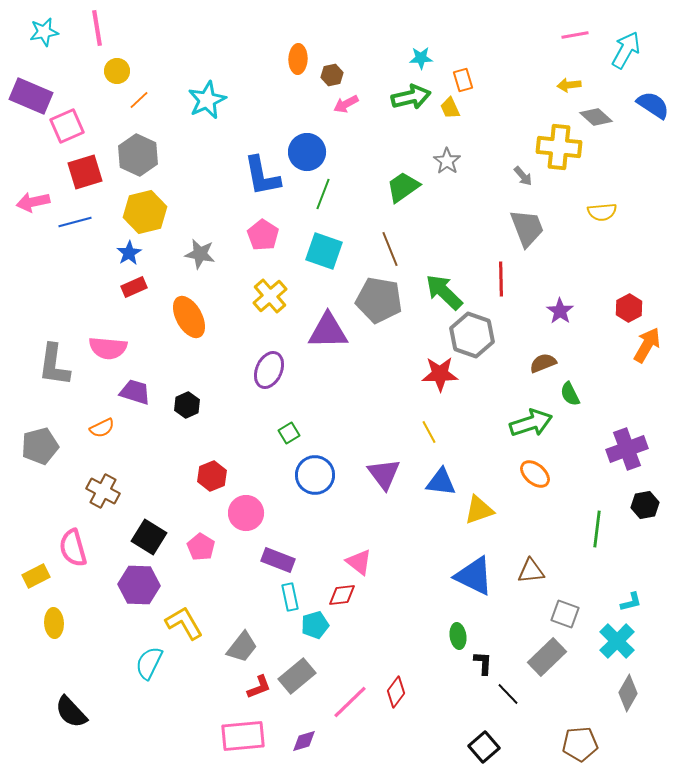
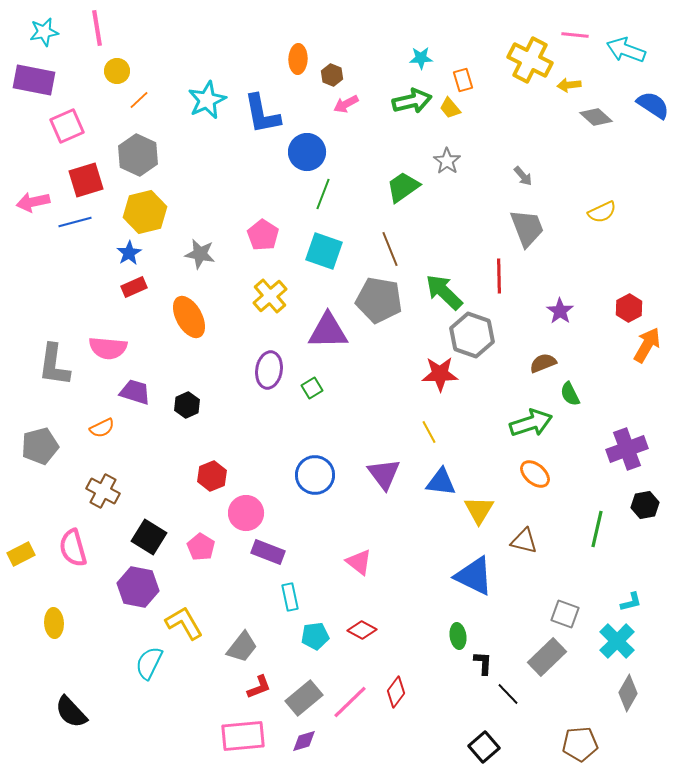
pink line at (575, 35): rotated 16 degrees clockwise
cyan arrow at (626, 50): rotated 99 degrees counterclockwise
brown hexagon at (332, 75): rotated 25 degrees counterclockwise
purple rectangle at (31, 96): moved 3 px right, 16 px up; rotated 12 degrees counterclockwise
green arrow at (411, 97): moved 1 px right, 4 px down
yellow trapezoid at (450, 108): rotated 15 degrees counterclockwise
yellow cross at (559, 147): moved 29 px left, 87 px up; rotated 21 degrees clockwise
red square at (85, 172): moved 1 px right, 8 px down
blue L-shape at (262, 176): moved 62 px up
yellow semicircle at (602, 212): rotated 20 degrees counterclockwise
red line at (501, 279): moved 2 px left, 3 px up
purple ellipse at (269, 370): rotated 15 degrees counterclockwise
green square at (289, 433): moved 23 px right, 45 px up
yellow triangle at (479, 510): rotated 40 degrees counterclockwise
green line at (597, 529): rotated 6 degrees clockwise
purple rectangle at (278, 560): moved 10 px left, 8 px up
brown triangle at (531, 571): moved 7 px left, 30 px up; rotated 20 degrees clockwise
yellow rectangle at (36, 576): moved 15 px left, 22 px up
purple hexagon at (139, 585): moved 1 px left, 2 px down; rotated 9 degrees clockwise
red diamond at (342, 595): moved 20 px right, 35 px down; rotated 36 degrees clockwise
cyan pentagon at (315, 625): moved 11 px down; rotated 8 degrees clockwise
gray rectangle at (297, 676): moved 7 px right, 22 px down
